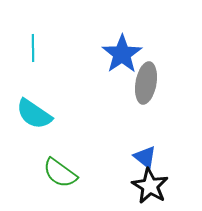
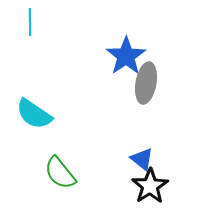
cyan line: moved 3 px left, 26 px up
blue star: moved 4 px right, 2 px down
blue triangle: moved 3 px left, 2 px down
green semicircle: rotated 15 degrees clockwise
black star: rotated 9 degrees clockwise
